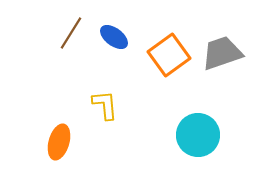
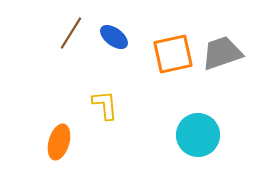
orange square: moved 4 px right, 1 px up; rotated 24 degrees clockwise
